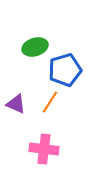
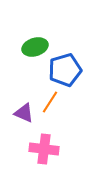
purple triangle: moved 8 px right, 9 px down
